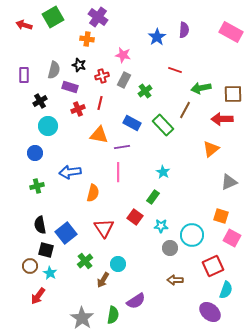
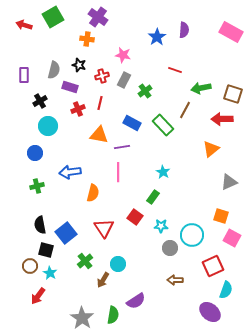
brown square at (233, 94): rotated 18 degrees clockwise
